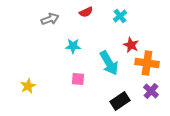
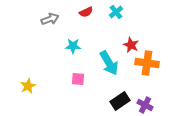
cyan cross: moved 4 px left, 4 px up
purple cross: moved 6 px left, 14 px down; rotated 14 degrees counterclockwise
